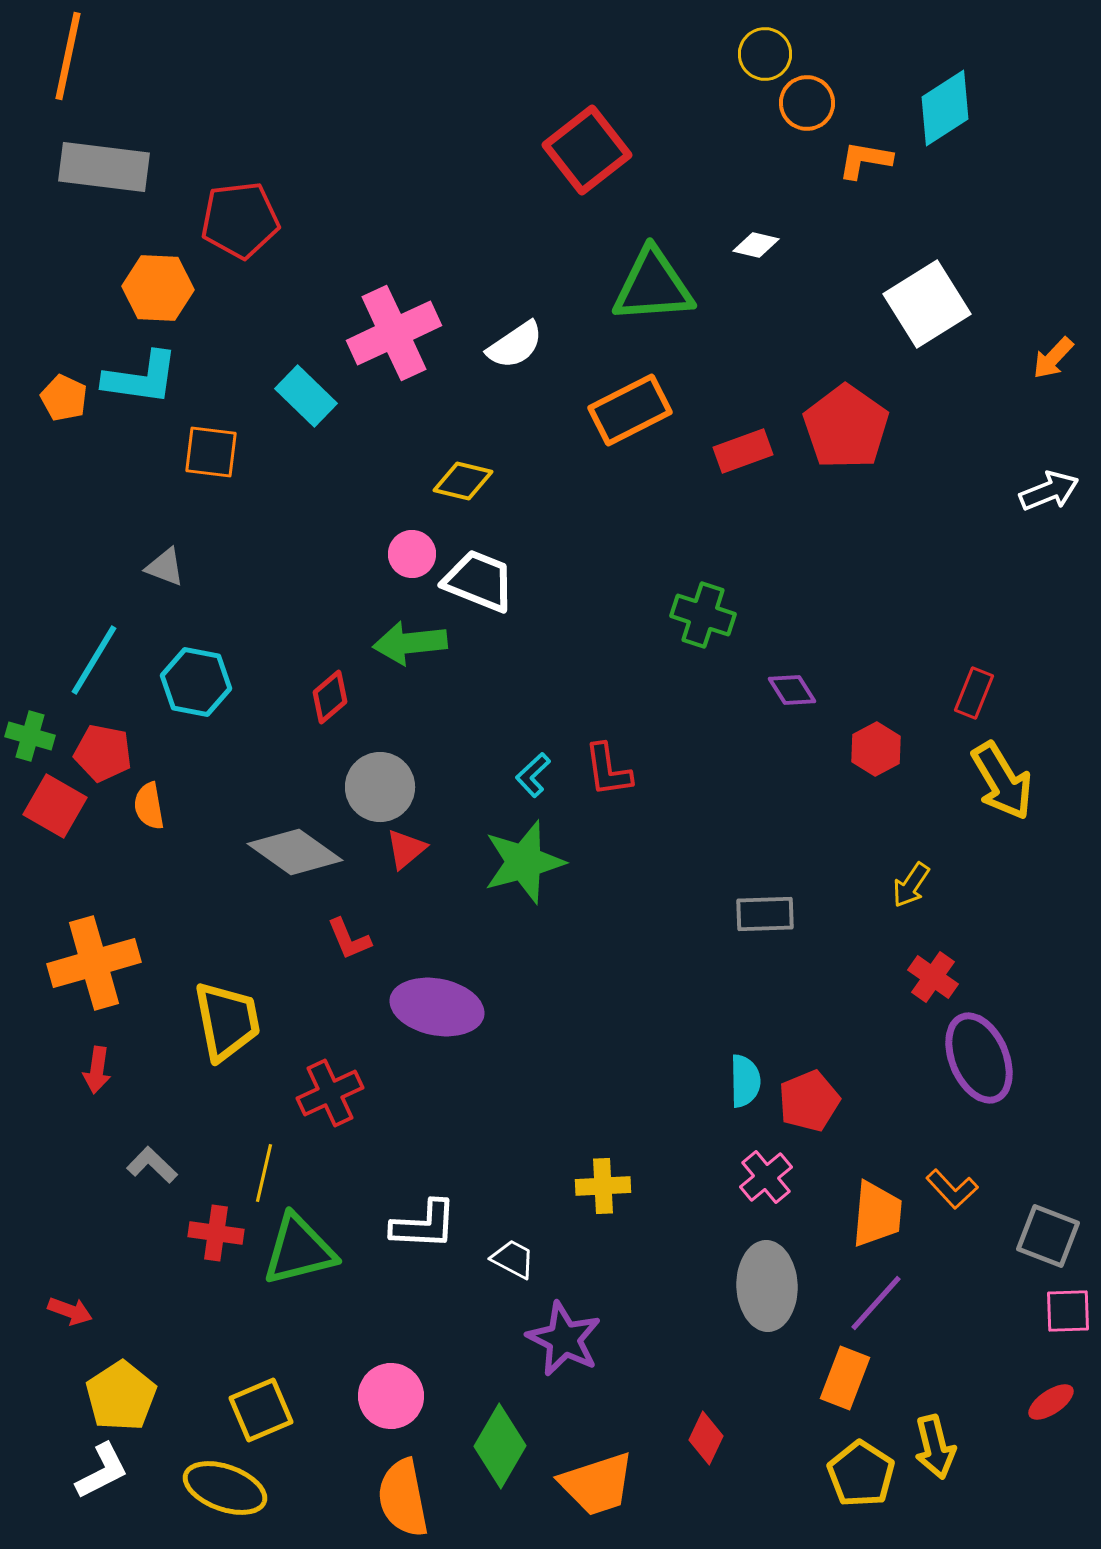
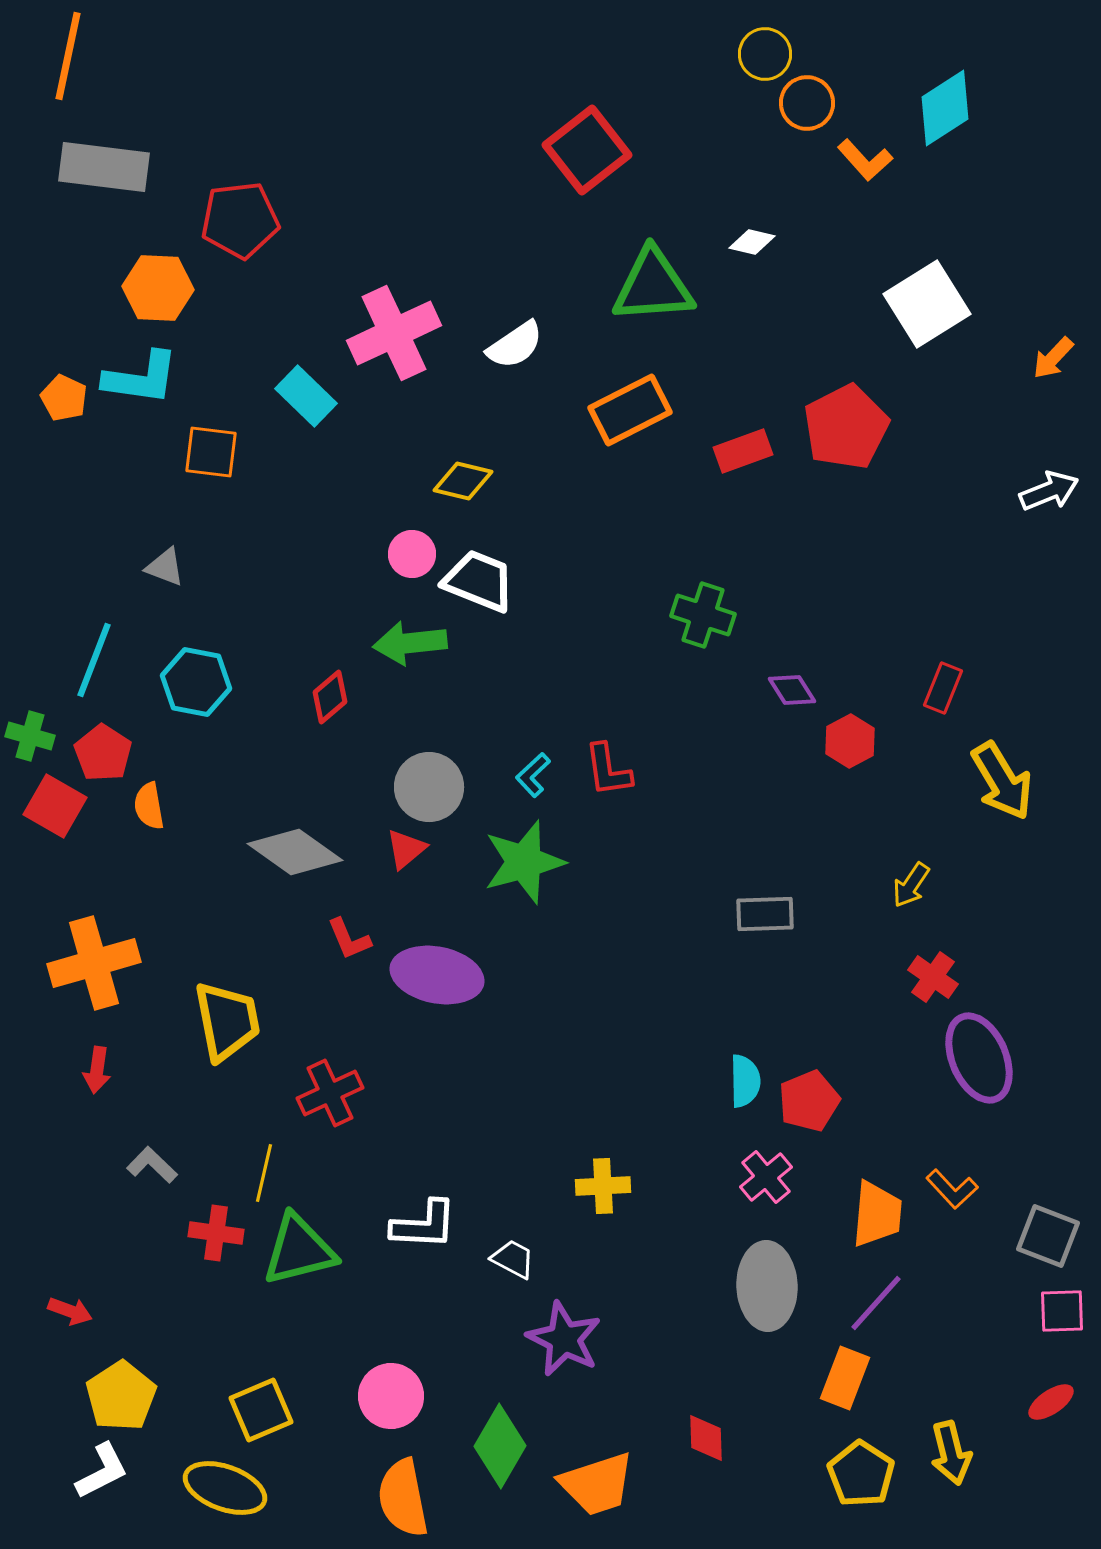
orange L-shape at (865, 160): rotated 142 degrees counterclockwise
white diamond at (756, 245): moved 4 px left, 3 px up
red pentagon at (846, 427): rotated 10 degrees clockwise
cyan line at (94, 660): rotated 10 degrees counterclockwise
red rectangle at (974, 693): moved 31 px left, 5 px up
red hexagon at (876, 749): moved 26 px left, 8 px up
red pentagon at (103, 753): rotated 22 degrees clockwise
gray circle at (380, 787): moved 49 px right
purple ellipse at (437, 1007): moved 32 px up
pink square at (1068, 1311): moved 6 px left
red diamond at (706, 1438): rotated 27 degrees counterclockwise
yellow arrow at (935, 1447): moved 16 px right, 6 px down
